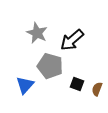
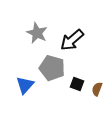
gray pentagon: moved 2 px right, 2 px down
